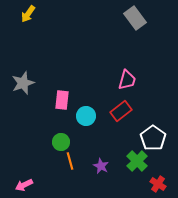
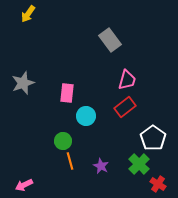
gray rectangle: moved 25 px left, 22 px down
pink rectangle: moved 5 px right, 7 px up
red rectangle: moved 4 px right, 4 px up
green circle: moved 2 px right, 1 px up
green cross: moved 2 px right, 3 px down
